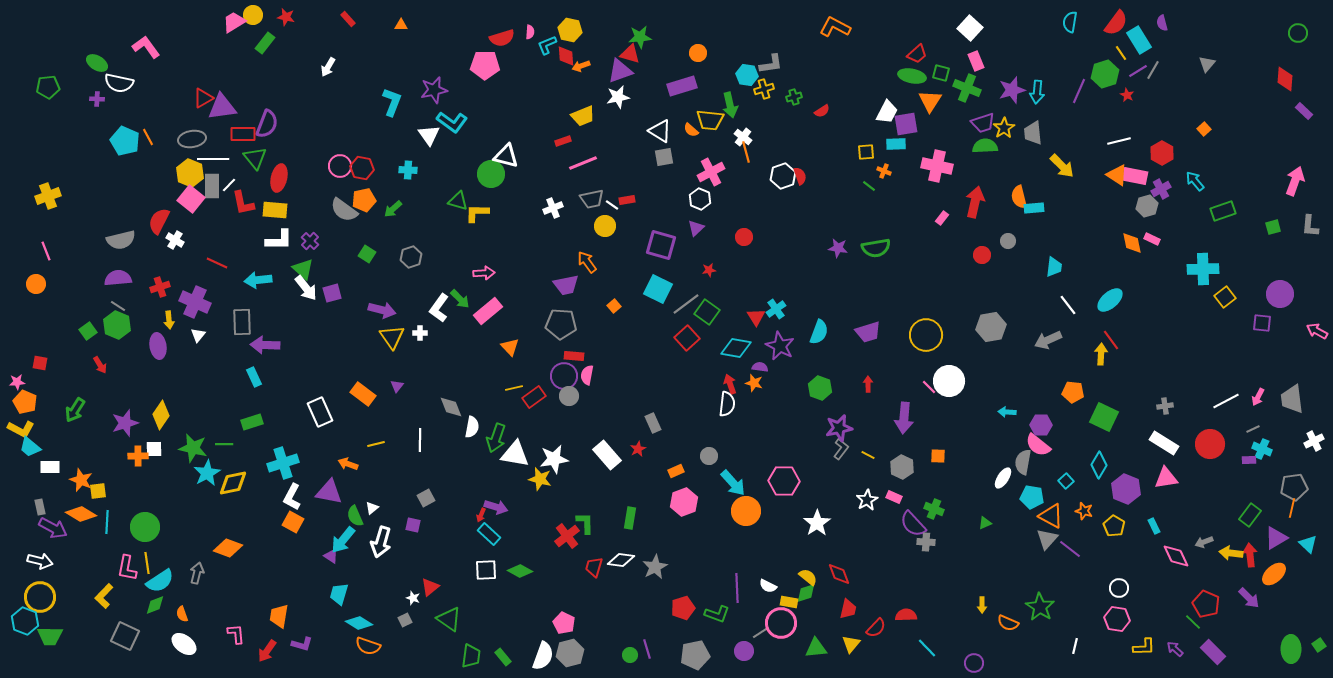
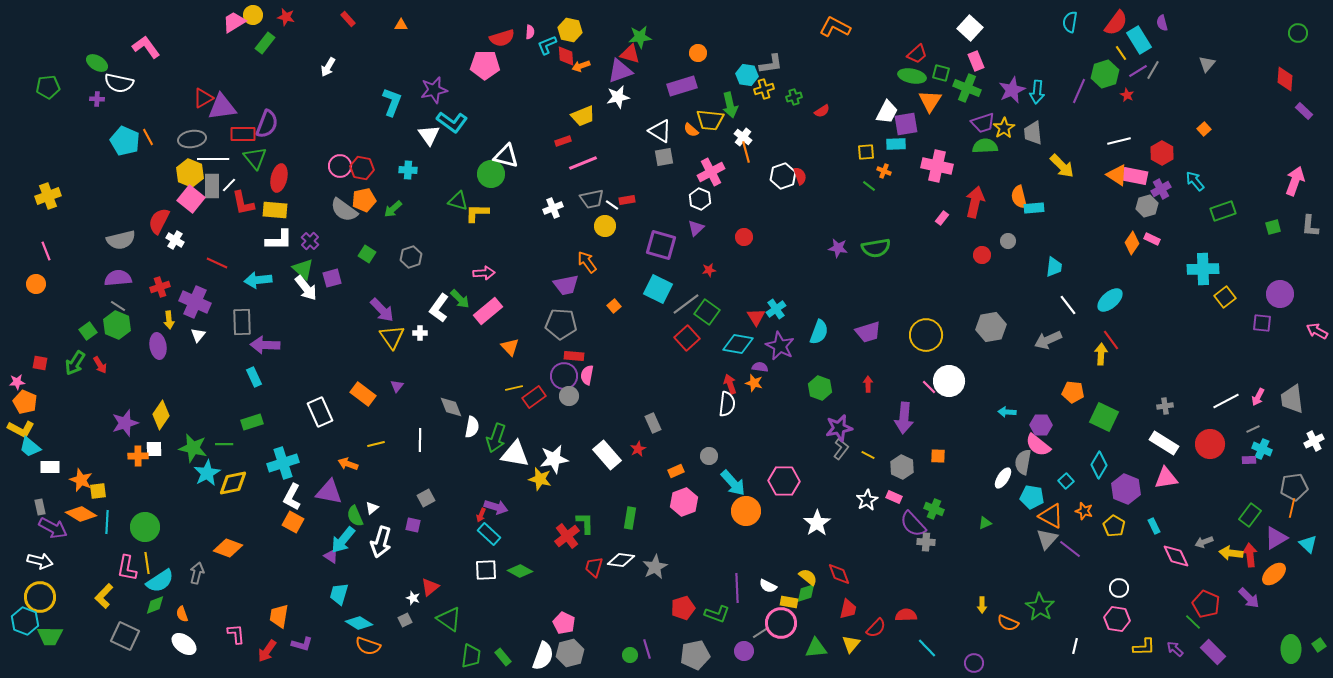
purple star at (1012, 90): rotated 8 degrees counterclockwise
orange diamond at (1132, 243): rotated 45 degrees clockwise
purple square at (332, 293): moved 15 px up
purple arrow at (382, 310): rotated 32 degrees clockwise
cyan diamond at (736, 348): moved 2 px right, 4 px up
green arrow at (75, 410): moved 47 px up
